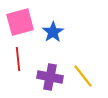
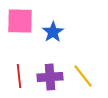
pink square: moved 1 px up; rotated 16 degrees clockwise
red line: moved 1 px right, 17 px down
purple cross: rotated 15 degrees counterclockwise
